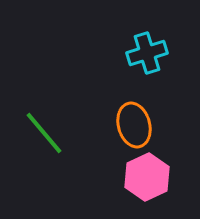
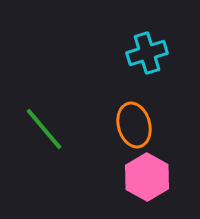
green line: moved 4 px up
pink hexagon: rotated 6 degrees counterclockwise
